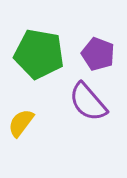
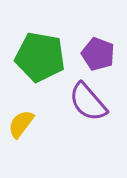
green pentagon: moved 1 px right, 3 px down
yellow semicircle: moved 1 px down
